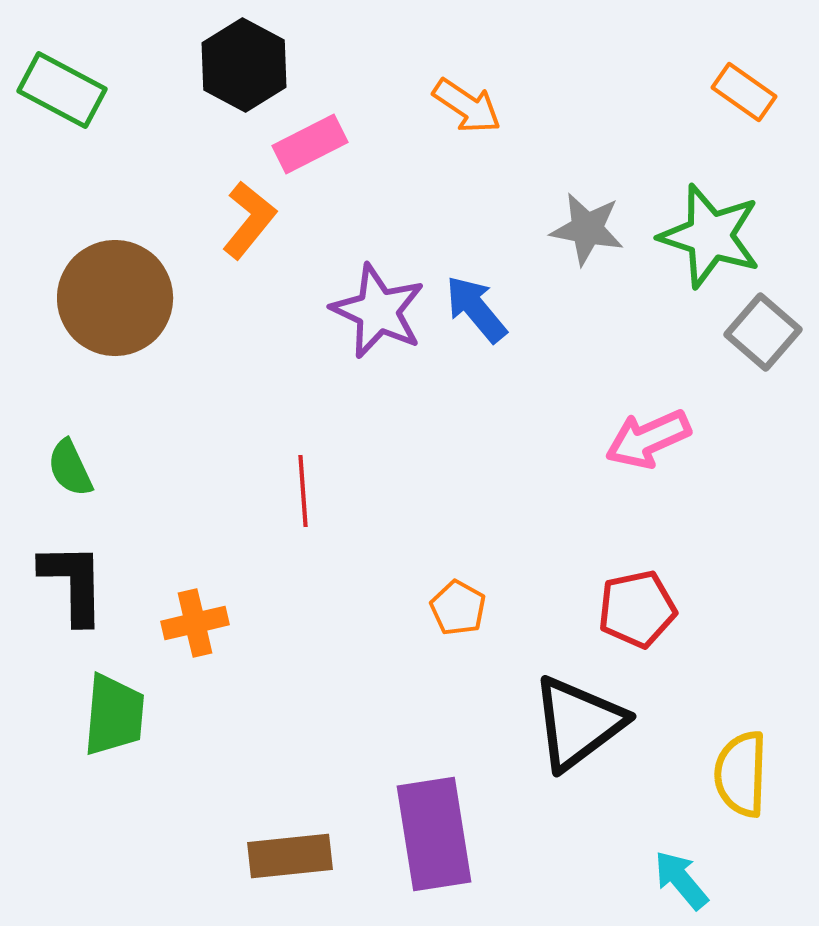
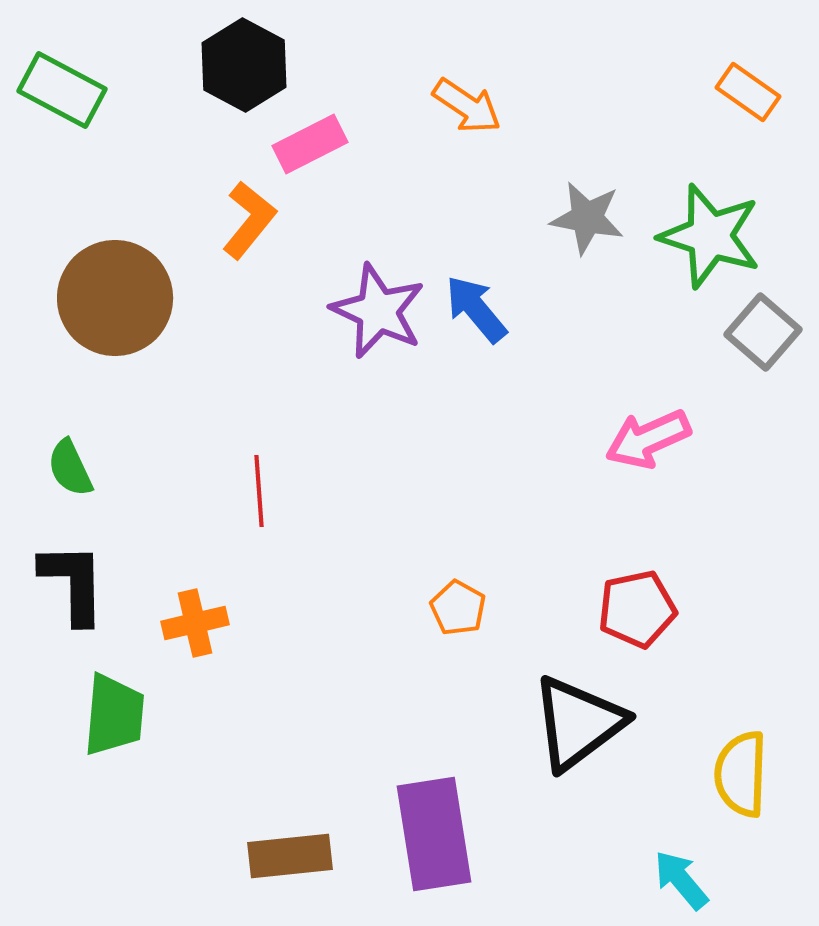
orange rectangle: moved 4 px right
gray star: moved 11 px up
red line: moved 44 px left
